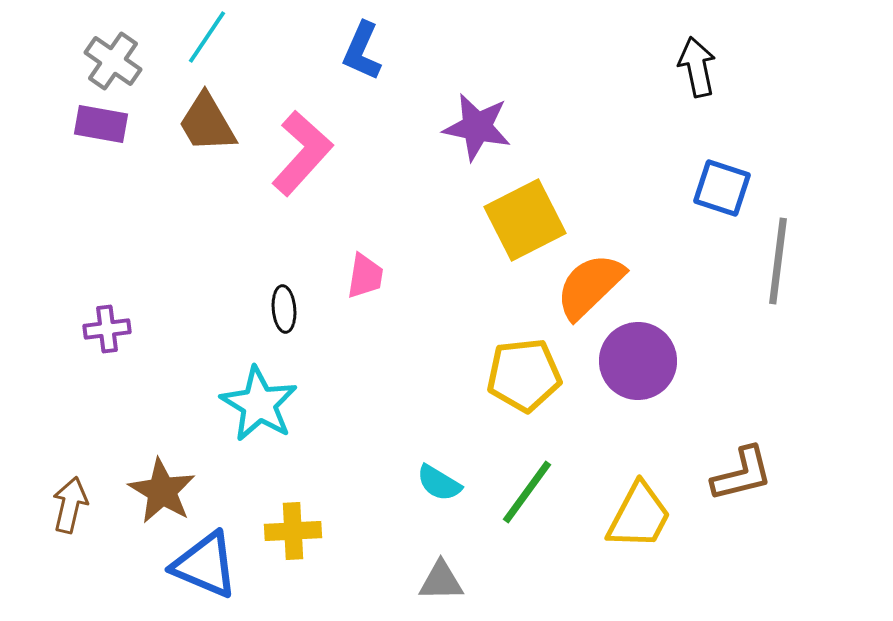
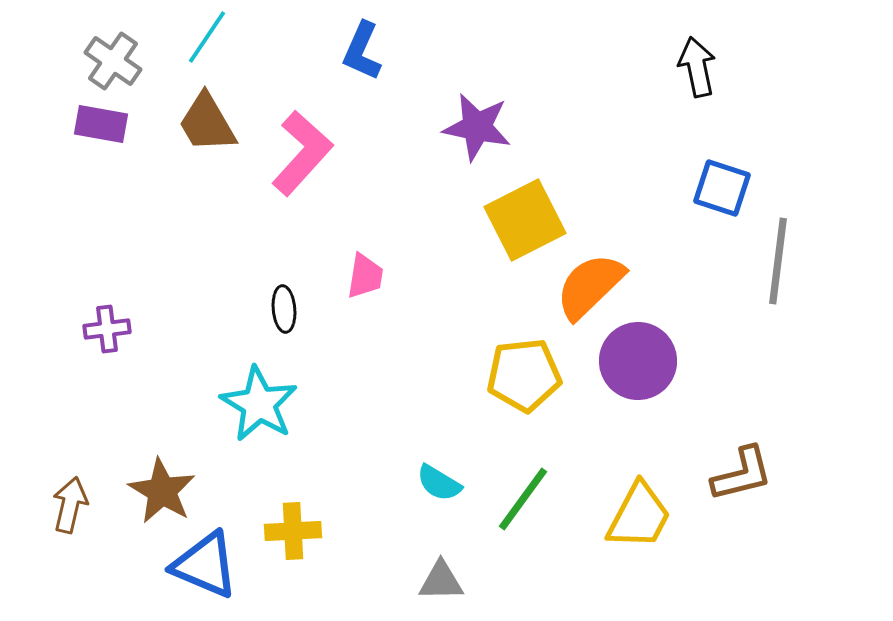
green line: moved 4 px left, 7 px down
